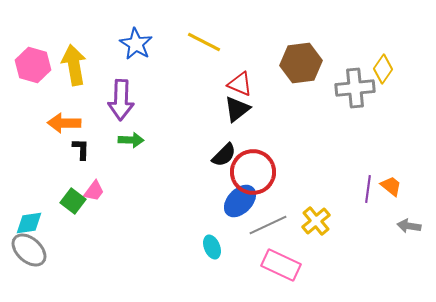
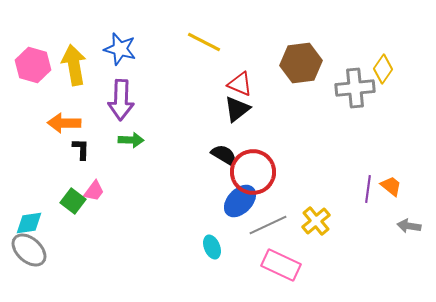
blue star: moved 16 px left, 5 px down; rotated 16 degrees counterclockwise
black semicircle: rotated 104 degrees counterclockwise
